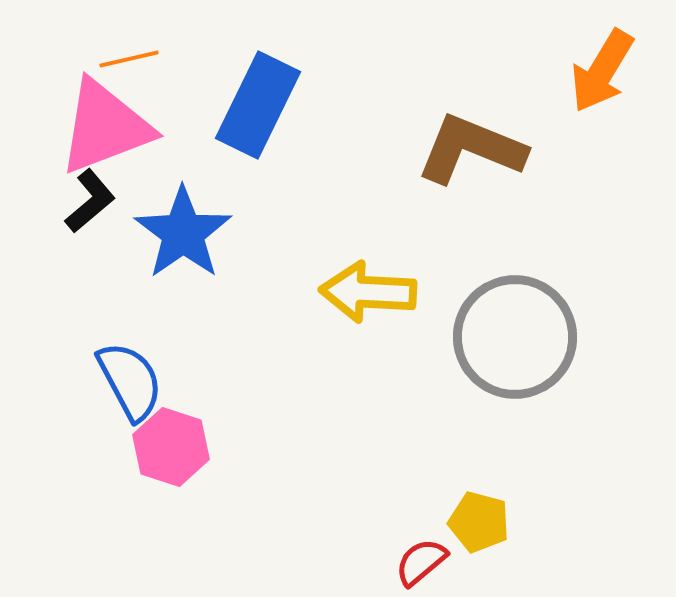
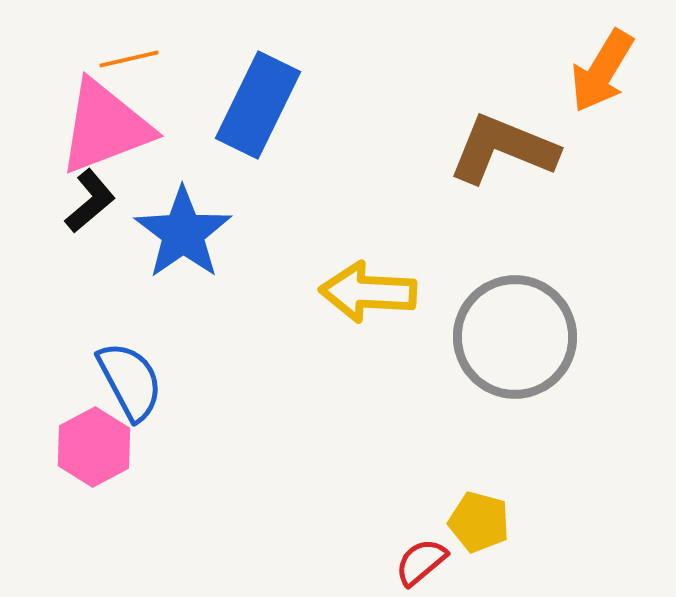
brown L-shape: moved 32 px right
pink hexagon: moved 77 px left; rotated 14 degrees clockwise
